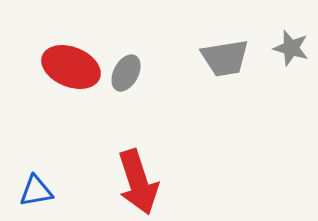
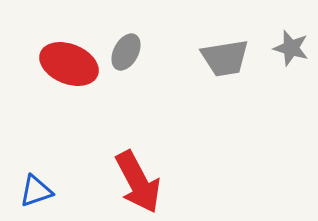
red ellipse: moved 2 px left, 3 px up
gray ellipse: moved 21 px up
red arrow: rotated 10 degrees counterclockwise
blue triangle: rotated 9 degrees counterclockwise
